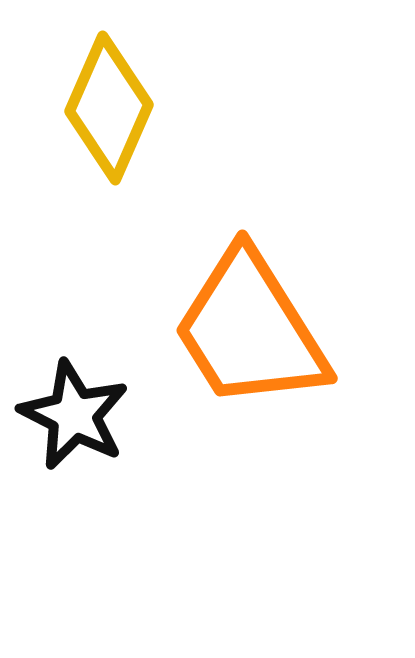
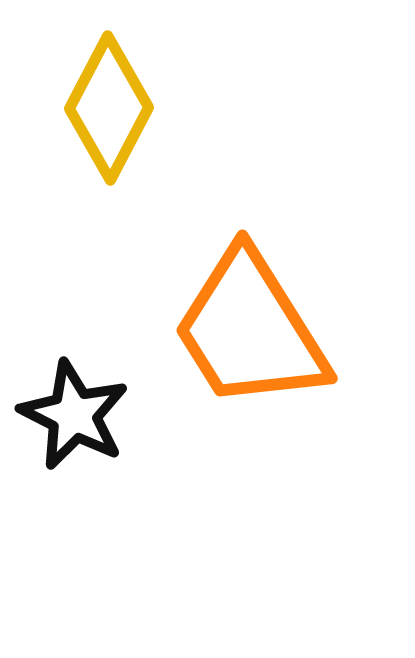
yellow diamond: rotated 4 degrees clockwise
